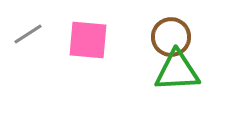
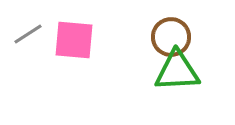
pink square: moved 14 px left
